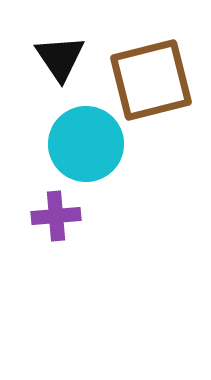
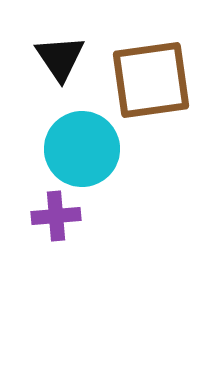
brown square: rotated 6 degrees clockwise
cyan circle: moved 4 px left, 5 px down
